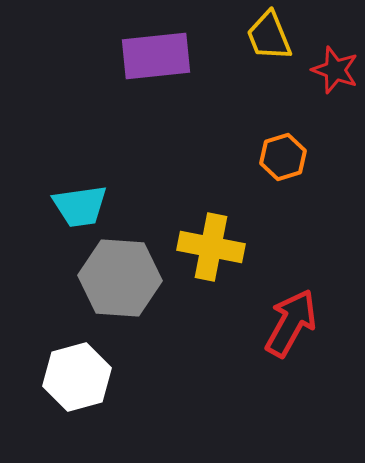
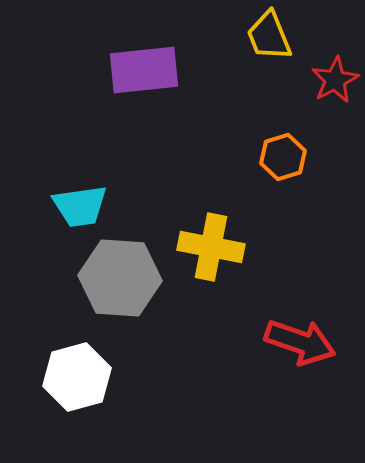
purple rectangle: moved 12 px left, 14 px down
red star: moved 10 px down; rotated 24 degrees clockwise
red arrow: moved 9 px right, 19 px down; rotated 80 degrees clockwise
